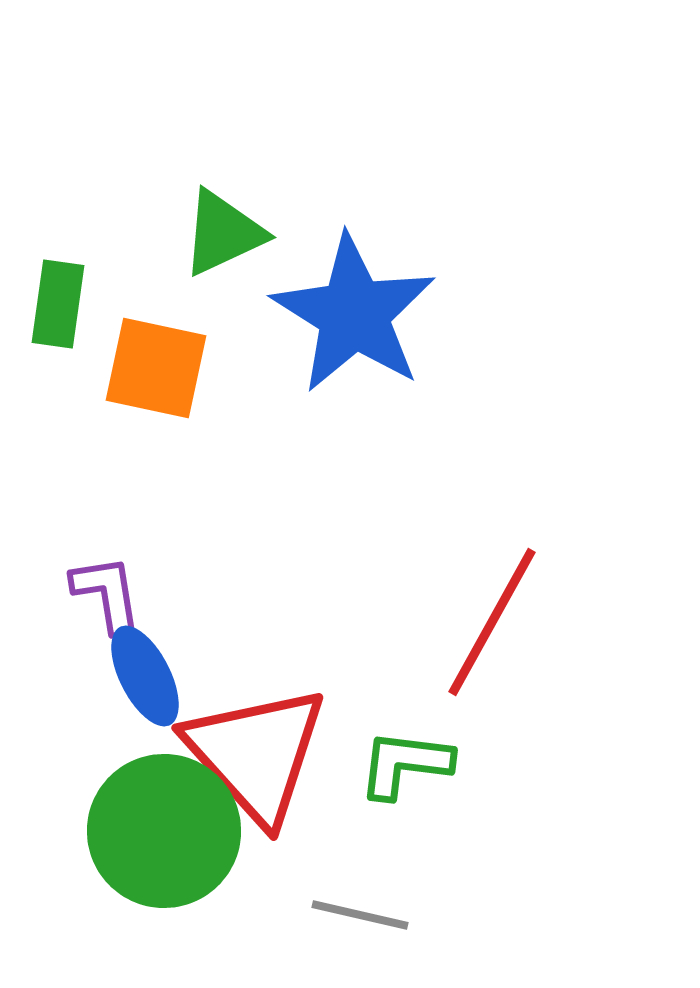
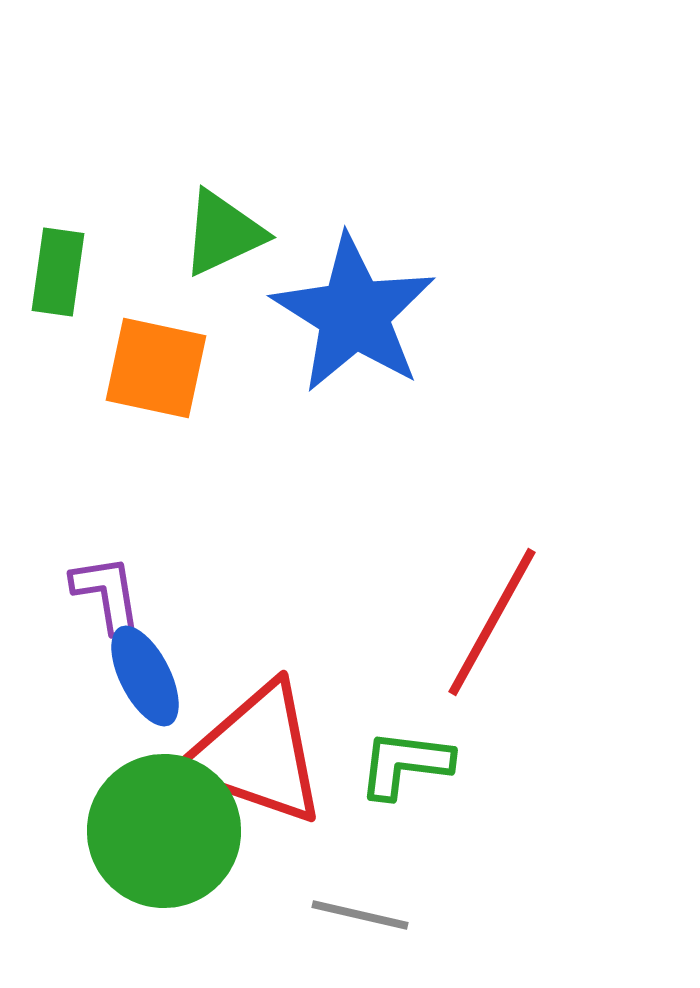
green rectangle: moved 32 px up
red triangle: rotated 29 degrees counterclockwise
